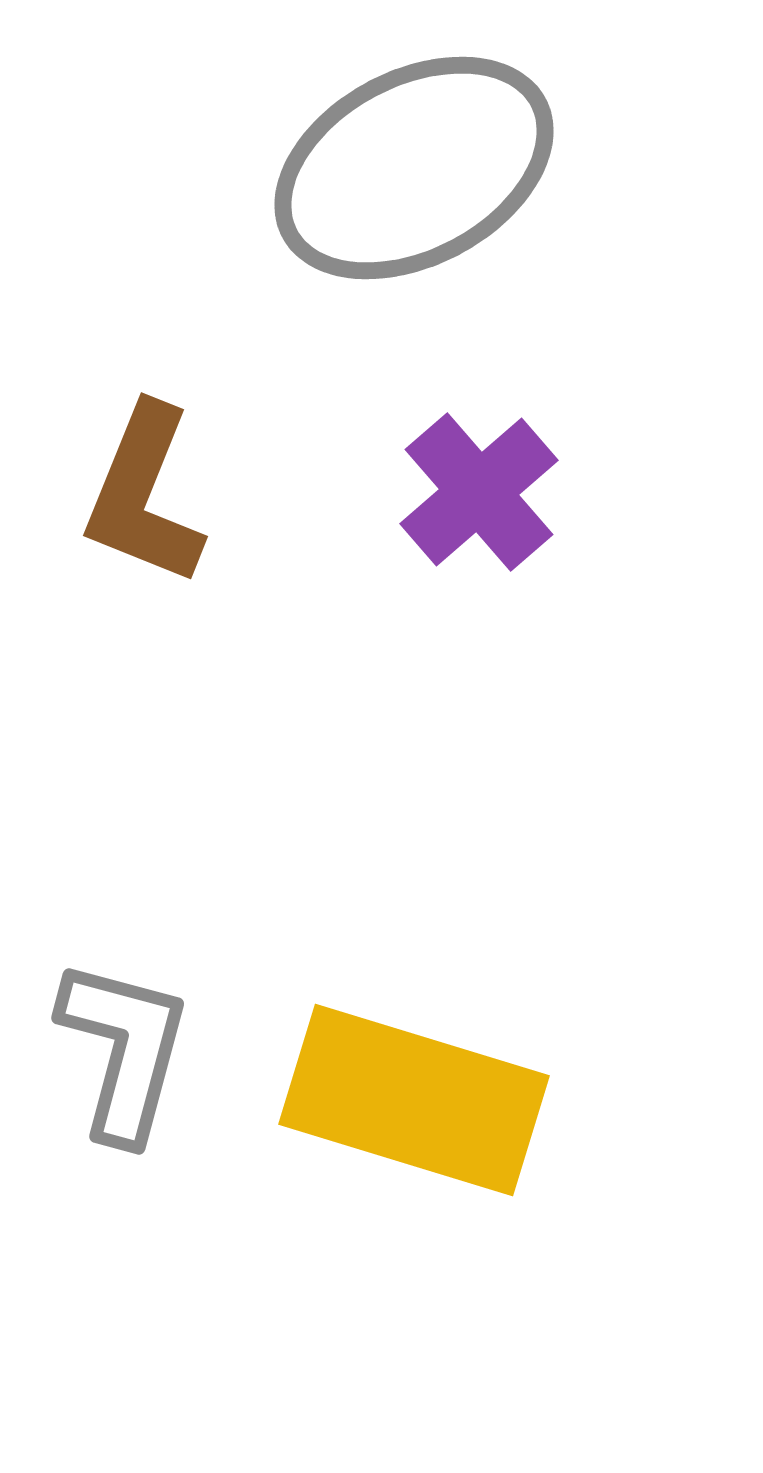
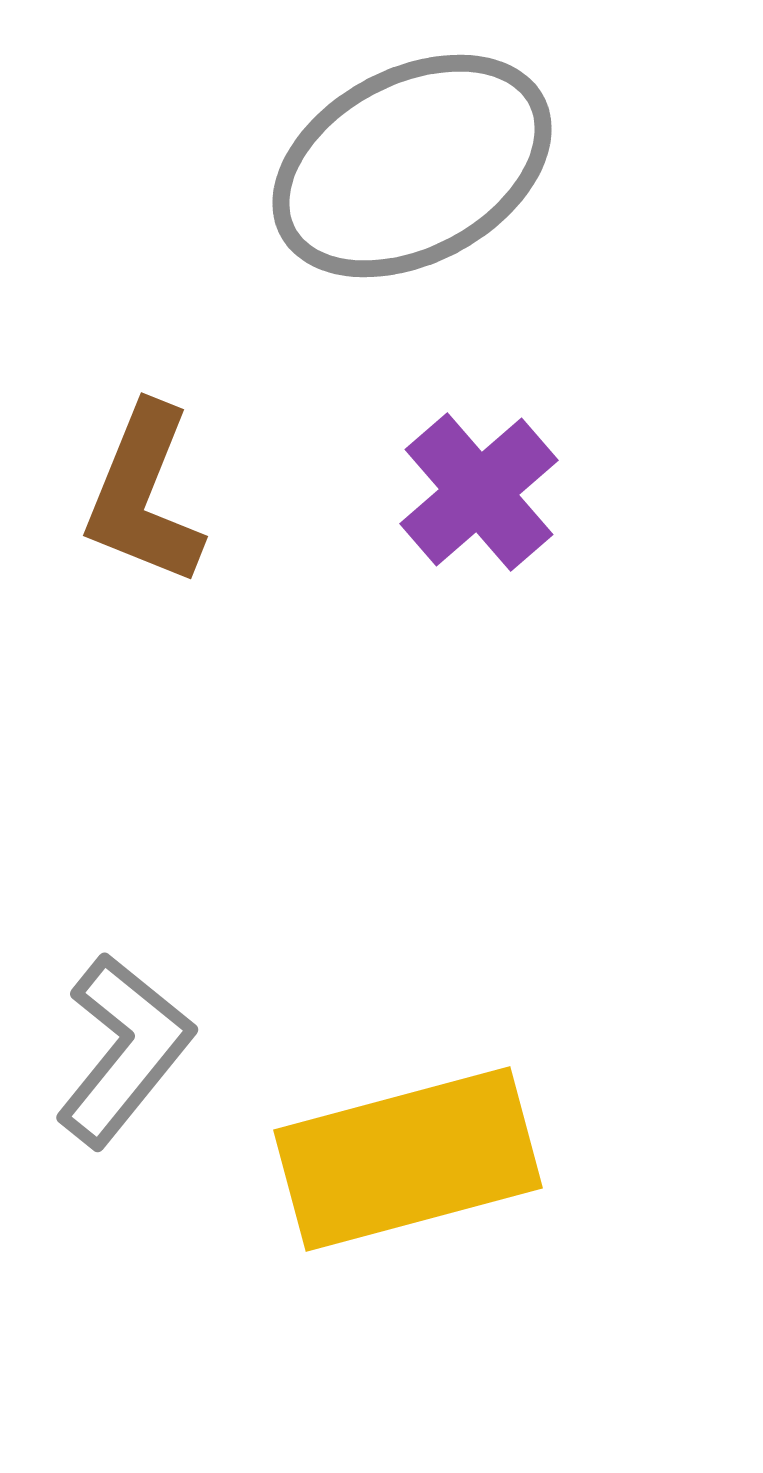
gray ellipse: moved 2 px left, 2 px up
gray L-shape: rotated 24 degrees clockwise
yellow rectangle: moved 6 px left, 59 px down; rotated 32 degrees counterclockwise
